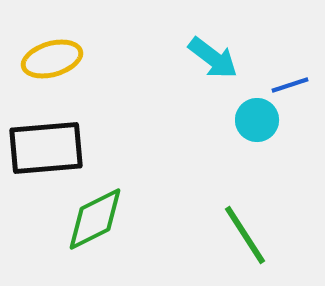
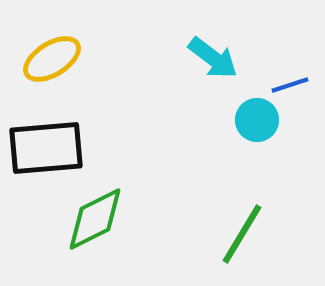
yellow ellipse: rotated 16 degrees counterclockwise
green line: moved 3 px left, 1 px up; rotated 64 degrees clockwise
